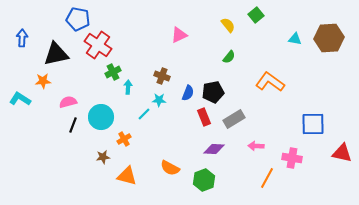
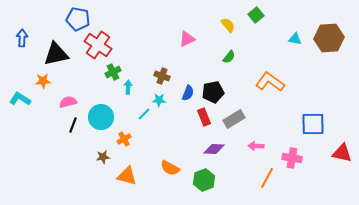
pink triangle: moved 8 px right, 4 px down
